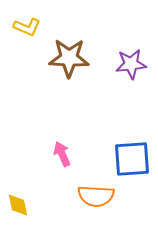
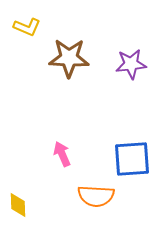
yellow diamond: rotated 10 degrees clockwise
